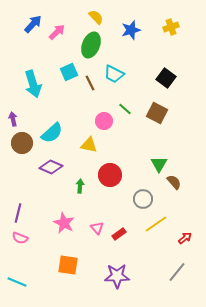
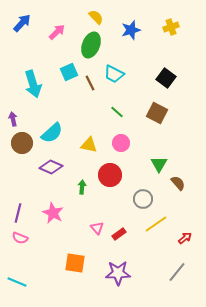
blue arrow: moved 11 px left, 1 px up
green line: moved 8 px left, 3 px down
pink circle: moved 17 px right, 22 px down
brown semicircle: moved 4 px right, 1 px down
green arrow: moved 2 px right, 1 px down
pink star: moved 11 px left, 10 px up
orange square: moved 7 px right, 2 px up
purple star: moved 1 px right, 3 px up
